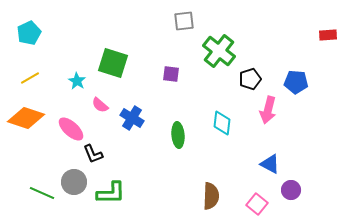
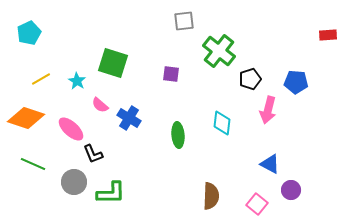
yellow line: moved 11 px right, 1 px down
blue cross: moved 3 px left
green line: moved 9 px left, 29 px up
